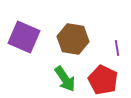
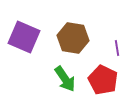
brown hexagon: moved 1 px up
